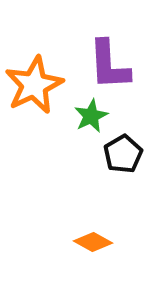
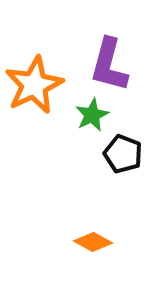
purple L-shape: rotated 18 degrees clockwise
green star: moved 1 px right, 1 px up
black pentagon: rotated 21 degrees counterclockwise
